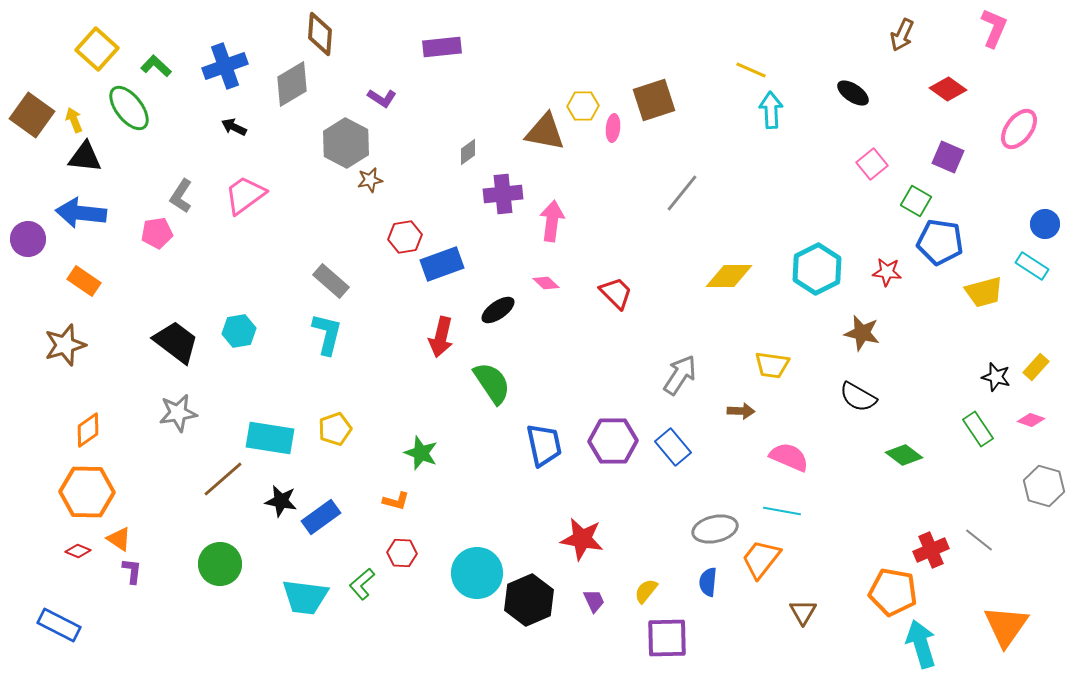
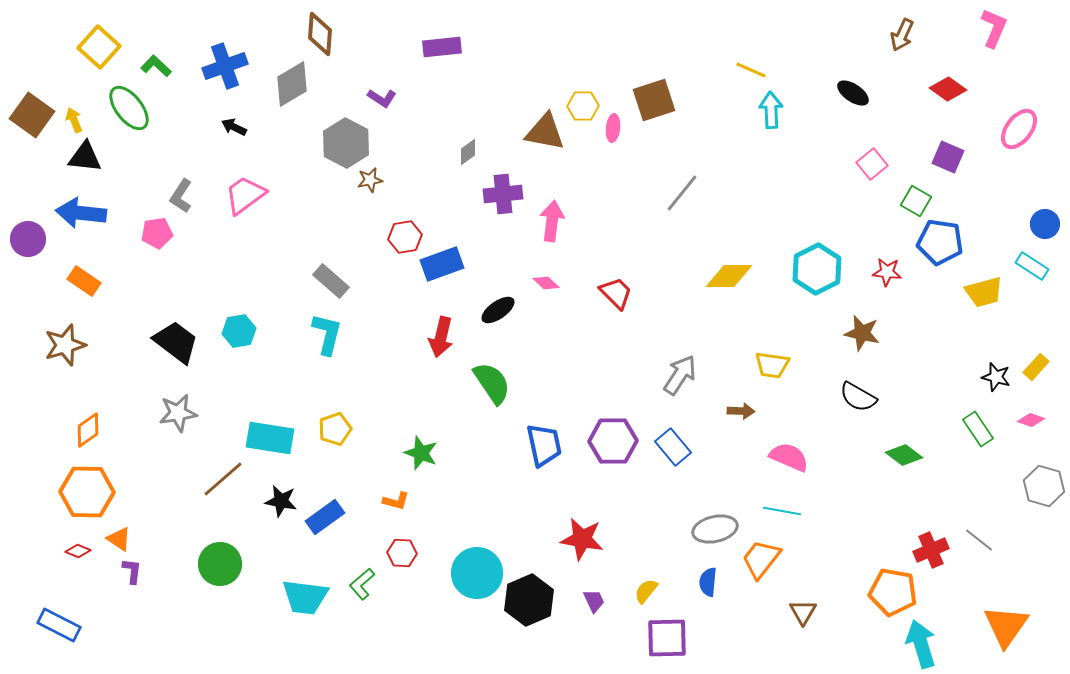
yellow square at (97, 49): moved 2 px right, 2 px up
blue rectangle at (321, 517): moved 4 px right
